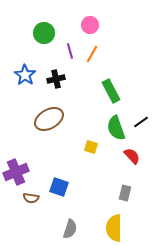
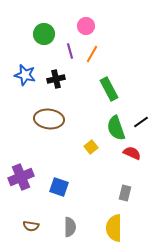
pink circle: moved 4 px left, 1 px down
green circle: moved 1 px down
blue star: rotated 20 degrees counterclockwise
green rectangle: moved 2 px left, 2 px up
brown ellipse: rotated 36 degrees clockwise
yellow square: rotated 32 degrees clockwise
red semicircle: moved 3 px up; rotated 24 degrees counterclockwise
purple cross: moved 5 px right, 5 px down
brown semicircle: moved 28 px down
gray semicircle: moved 2 px up; rotated 18 degrees counterclockwise
